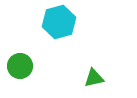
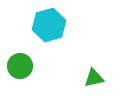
cyan hexagon: moved 10 px left, 3 px down
